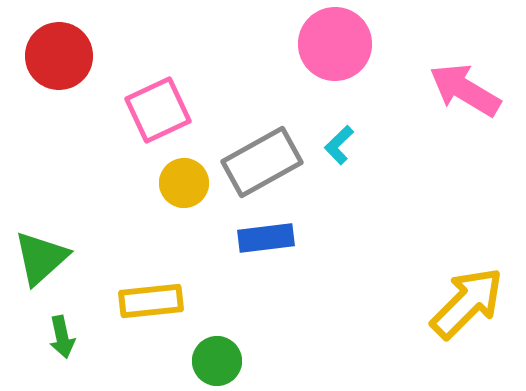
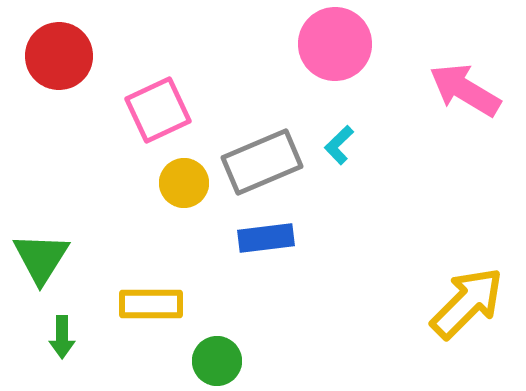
gray rectangle: rotated 6 degrees clockwise
green triangle: rotated 16 degrees counterclockwise
yellow rectangle: moved 3 px down; rotated 6 degrees clockwise
green arrow: rotated 12 degrees clockwise
